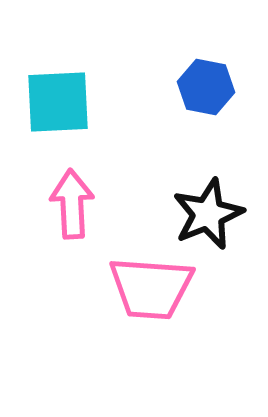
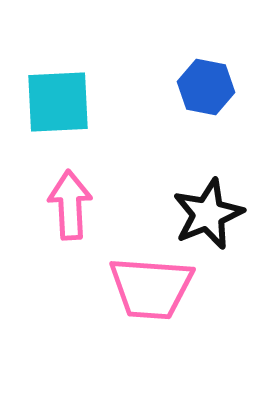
pink arrow: moved 2 px left, 1 px down
